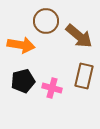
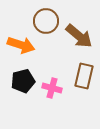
orange arrow: rotated 8 degrees clockwise
